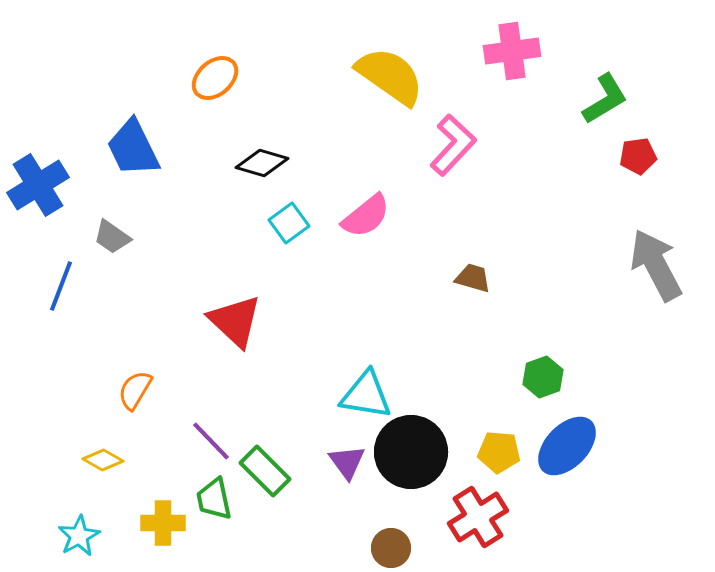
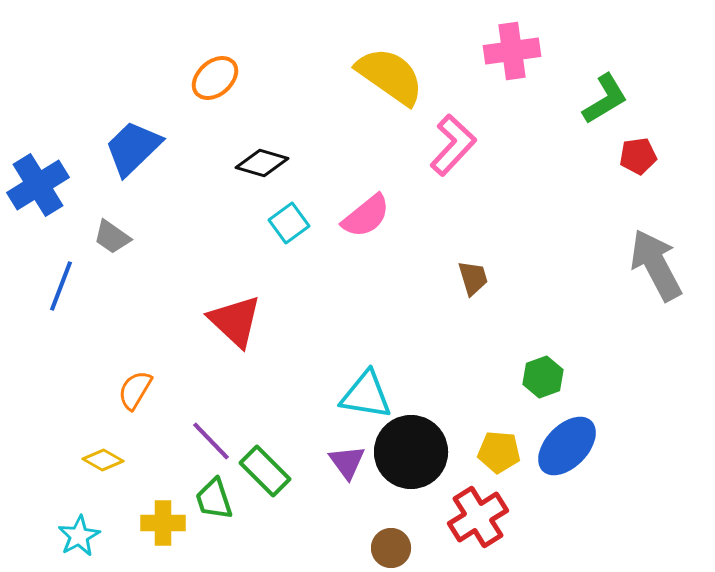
blue trapezoid: rotated 72 degrees clockwise
brown trapezoid: rotated 57 degrees clockwise
green trapezoid: rotated 6 degrees counterclockwise
